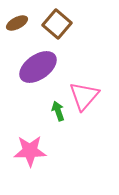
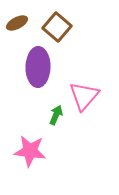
brown square: moved 3 px down
purple ellipse: rotated 54 degrees counterclockwise
green arrow: moved 2 px left, 4 px down; rotated 42 degrees clockwise
pink star: rotated 8 degrees clockwise
